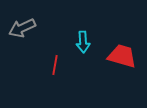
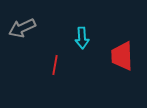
cyan arrow: moved 1 px left, 4 px up
red trapezoid: rotated 108 degrees counterclockwise
